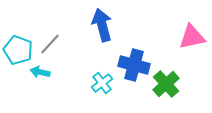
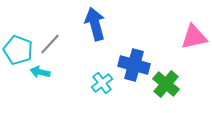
blue arrow: moved 7 px left, 1 px up
pink triangle: moved 2 px right
green cross: rotated 8 degrees counterclockwise
